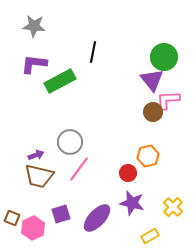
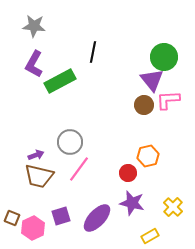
purple L-shape: rotated 68 degrees counterclockwise
brown circle: moved 9 px left, 7 px up
purple square: moved 2 px down
